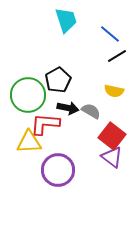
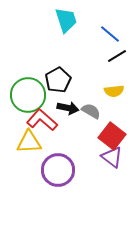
yellow semicircle: rotated 18 degrees counterclockwise
red L-shape: moved 3 px left, 4 px up; rotated 36 degrees clockwise
